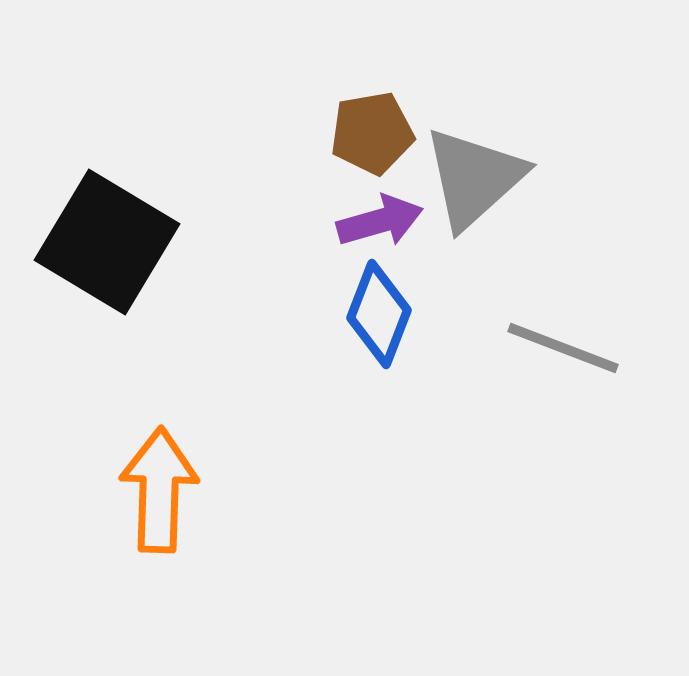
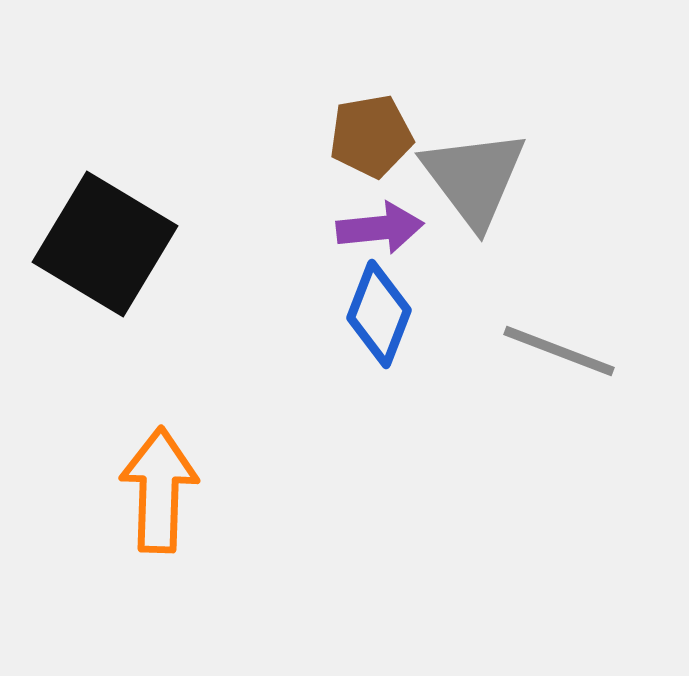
brown pentagon: moved 1 px left, 3 px down
gray triangle: rotated 25 degrees counterclockwise
purple arrow: moved 7 px down; rotated 10 degrees clockwise
black square: moved 2 px left, 2 px down
gray line: moved 4 px left, 3 px down
